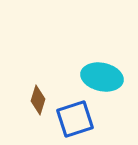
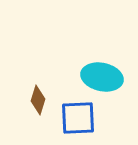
blue square: moved 3 px right, 1 px up; rotated 15 degrees clockwise
